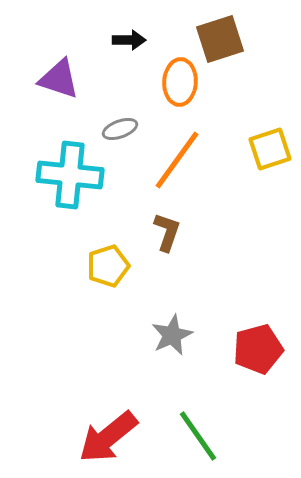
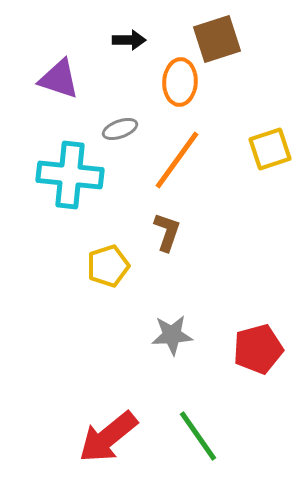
brown square: moved 3 px left
gray star: rotated 21 degrees clockwise
